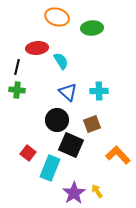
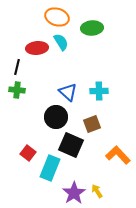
cyan semicircle: moved 19 px up
black circle: moved 1 px left, 3 px up
